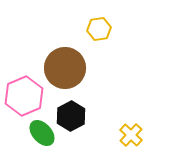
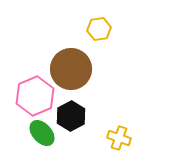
brown circle: moved 6 px right, 1 px down
pink hexagon: moved 11 px right
yellow cross: moved 12 px left, 3 px down; rotated 25 degrees counterclockwise
